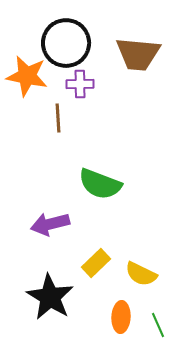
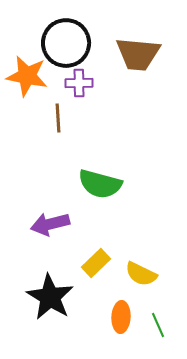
purple cross: moved 1 px left, 1 px up
green semicircle: rotated 6 degrees counterclockwise
